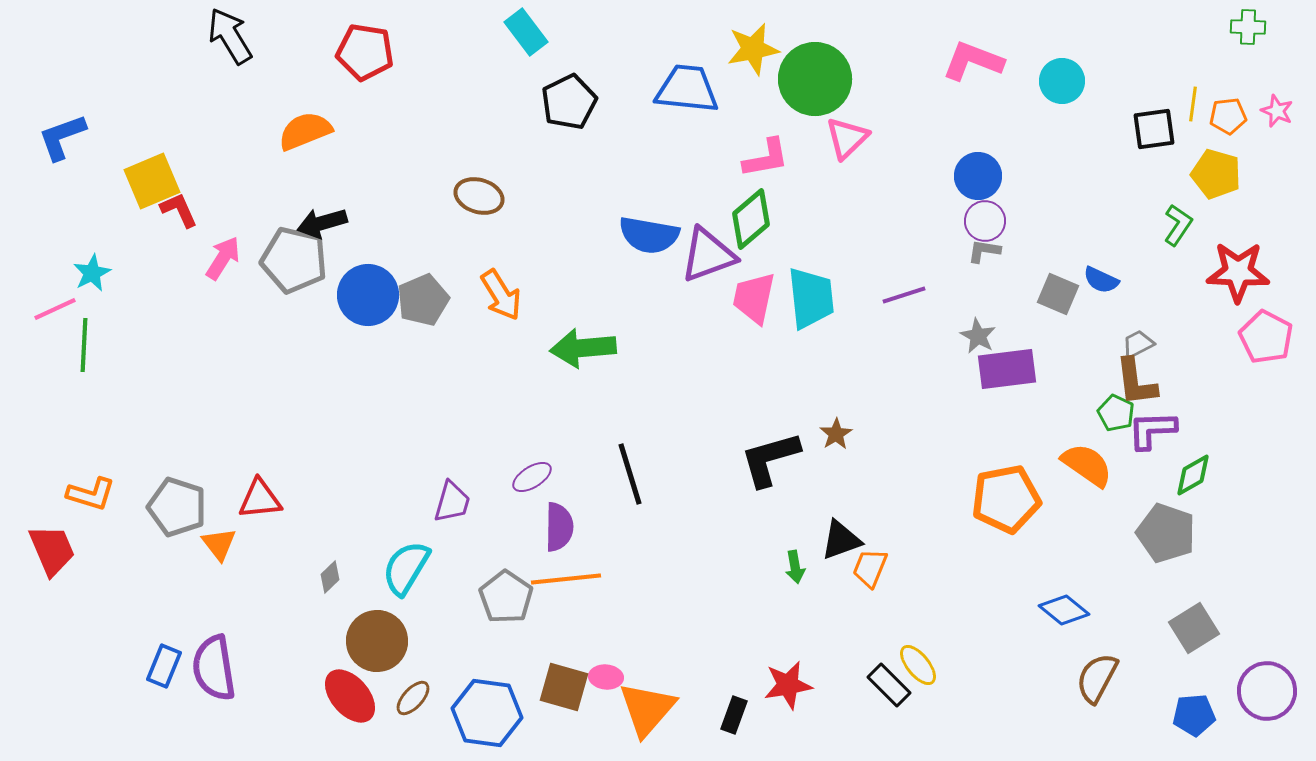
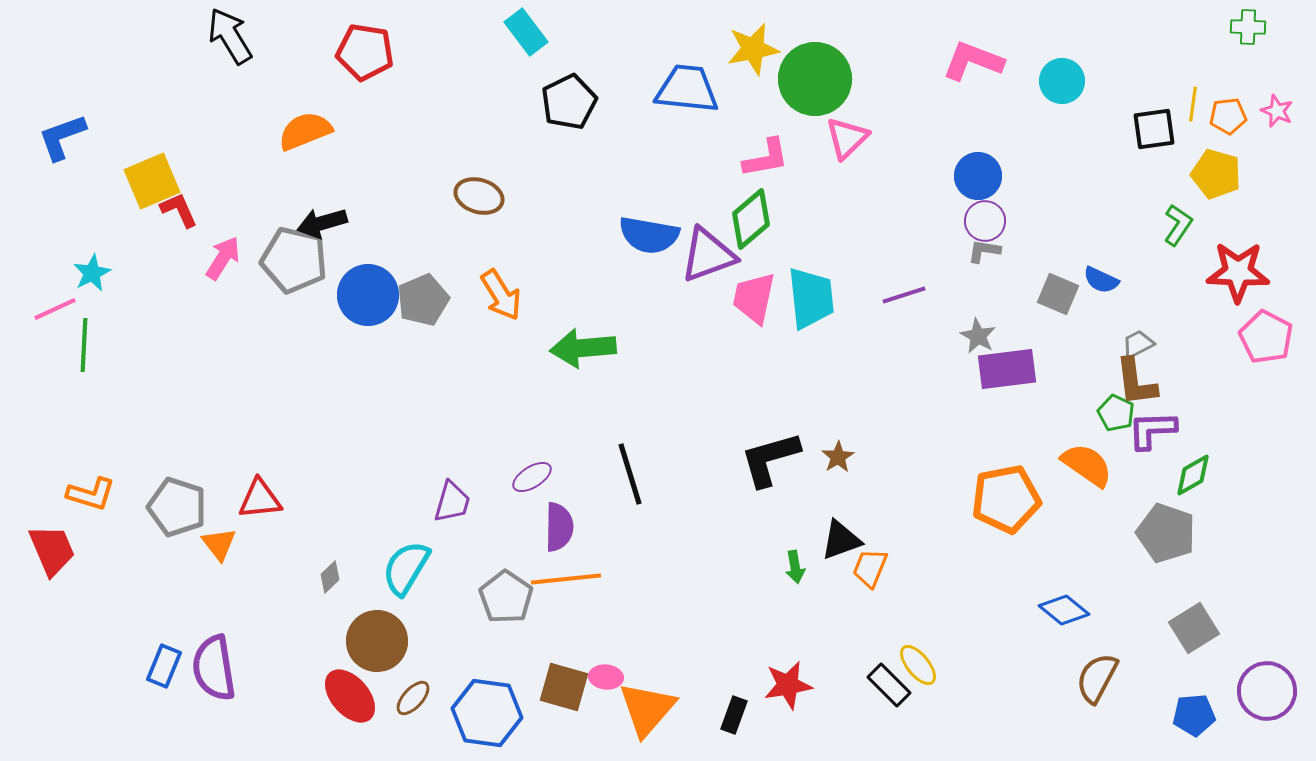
brown star at (836, 434): moved 2 px right, 23 px down
